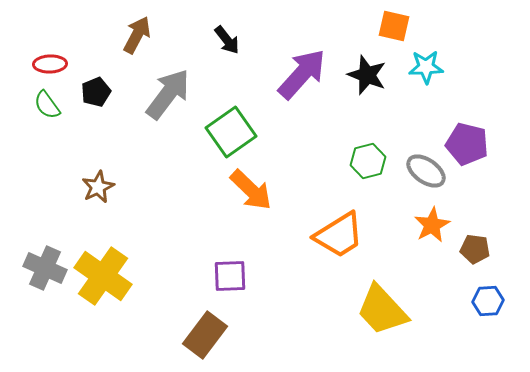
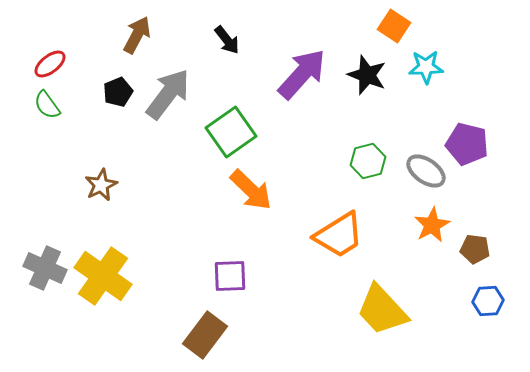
orange square: rotated 20 degrees clockwise
red ellipse: rotated 36 degrees counterclockwise
black pentagon: moved 22 px right
brown star: moved 3 px right, 2 px up
